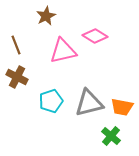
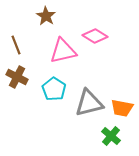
brown star: rotated 12 degrees counterclockwise
cyan pentagon: moved 3 px right, 12 px up; rotated 20 degrees counterclockwise
orange trapezoid: moved 1 px down
